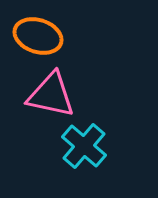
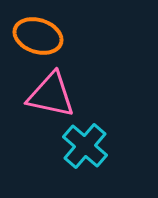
cyan cross: moved 1 px right
